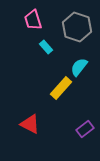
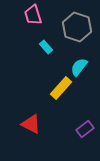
pink trapezoid: moved 5 px up
red triangle: moved 1 px right
